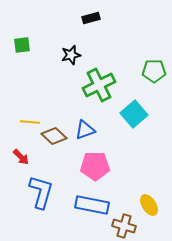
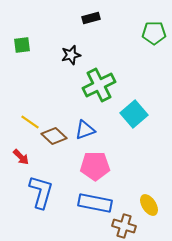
green pentagon: moved 38 px up
yellow line: rotated 30 degrees clockwise
blue rectangle: moved 3 px right, 2 px up
